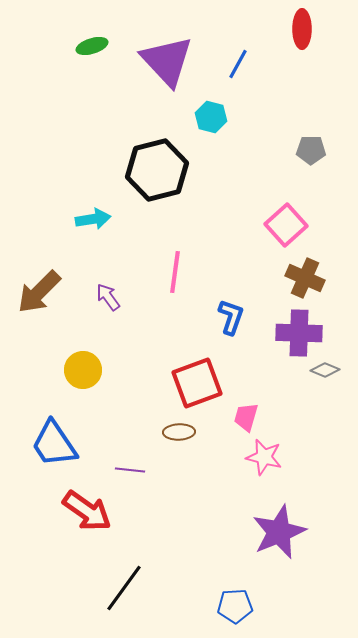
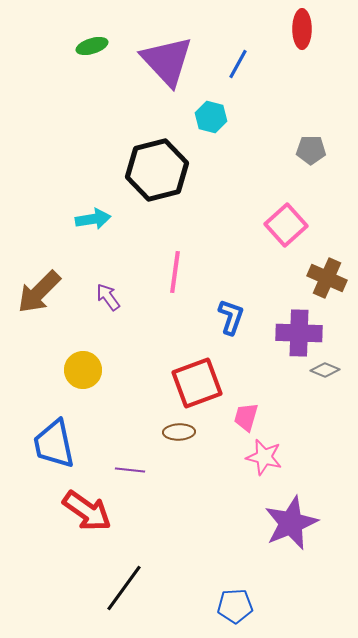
brown cross: moved 22 px right
blue trapezoid: rotated 22 degrees clockwise
purple star: moved 12 px right, 9 px up
